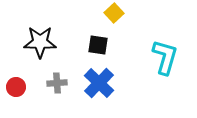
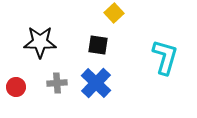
blue cross: moved 3 px left
